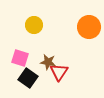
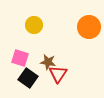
red triangle: moved 1 px left, 2 px down
